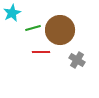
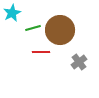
gray cross: moved 2 px right, 2 px down; rotated 21 degrees clockwise
